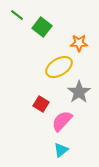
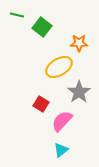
green line: rotated 24 degrees counterclockwise
